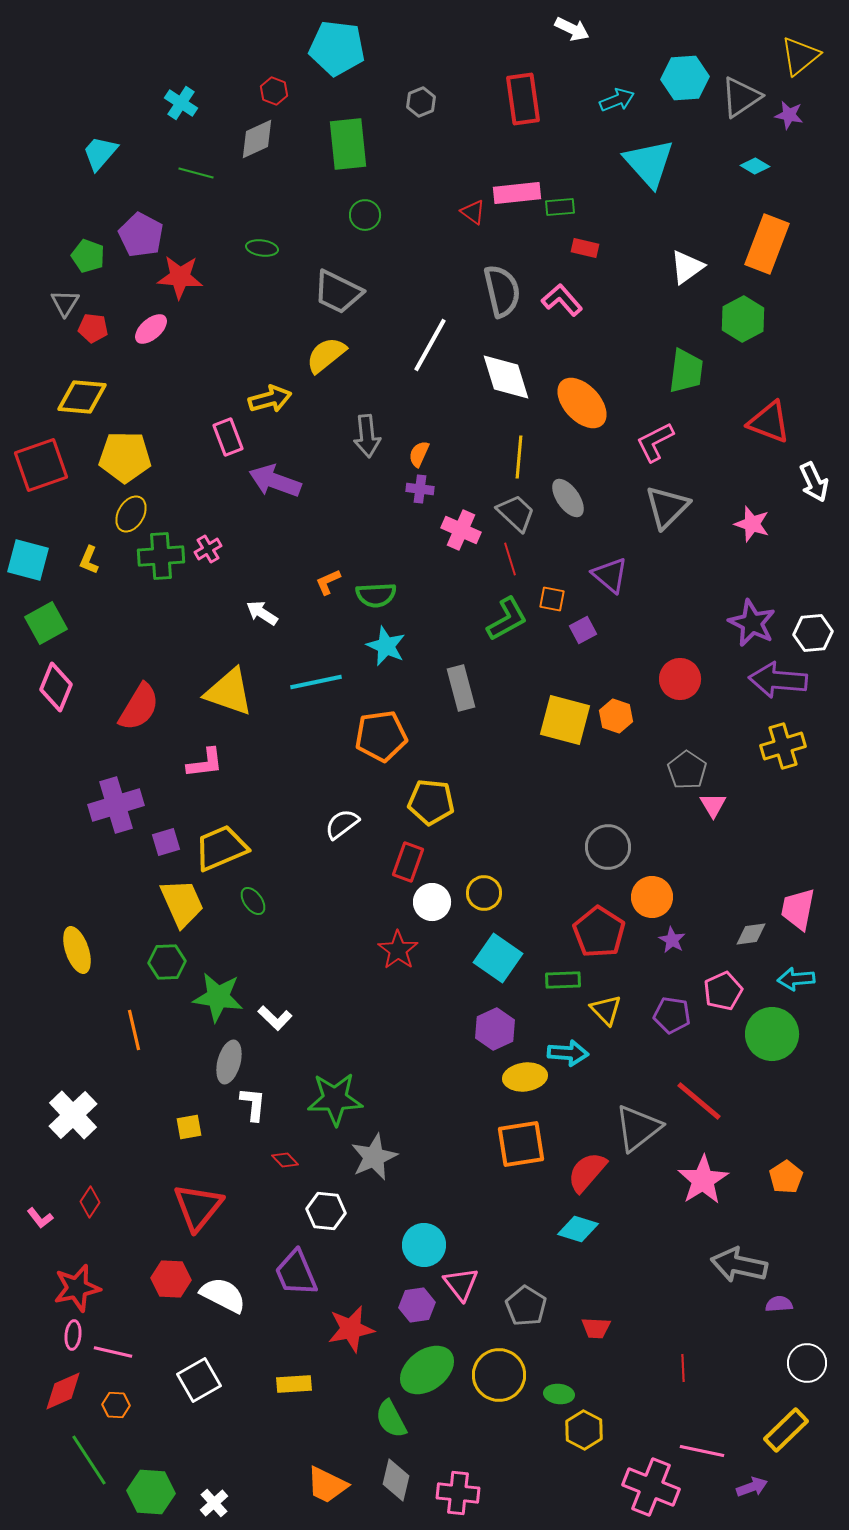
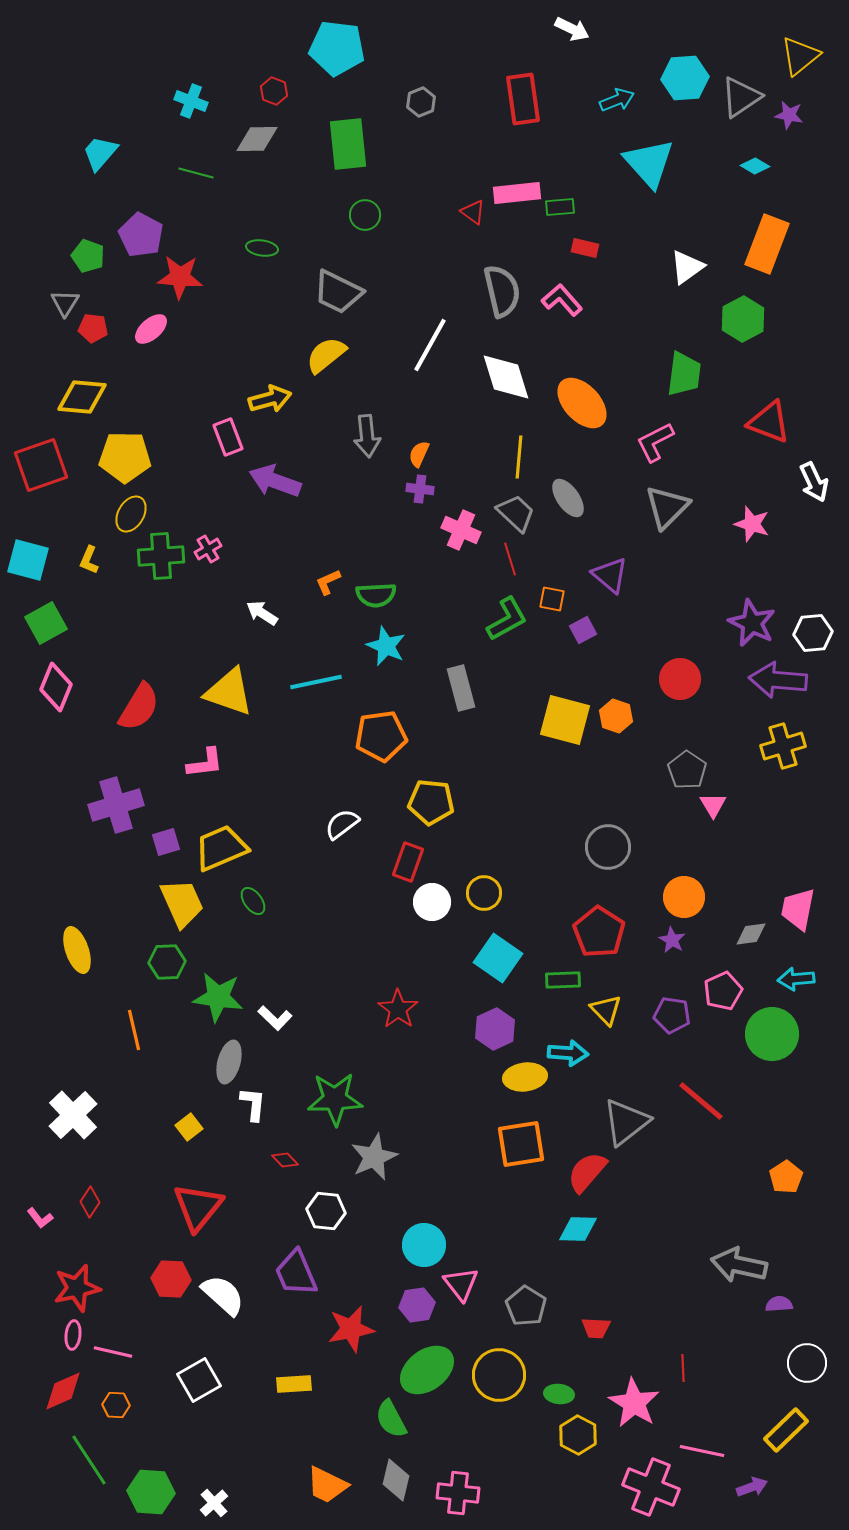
cyan cross at (181, 103): moved 10 px right, 2 px up; rotated 12 degrees counterclockwise
gray diamond at (257, 139): rotated 24 degrees clockwise
green trapezoid at (686, 371): moved 2 px left, 3 px down
orange circle at (652, 897): moved 32 px right
red star at (398, 950): moved 59 px down
red line at (699, 1101): moved 2 px right
yellow square at (189, 1127): rotated 28 degrees counterclockwise
gray triangle at (638, 1128): moved 12 px left, 6 px up
pink star at (703, 1180): moved 69 px left, 223 px down; rotated 9 degrees counterclockwise
cyan diamond at (578, 1229): rotated 15 degrees counterclockwise
white semicircle at (223, 1295): rotated 15 degrees clockwise
yellow hexagon at (584, 1430): moved 6 px left, 5 px down
